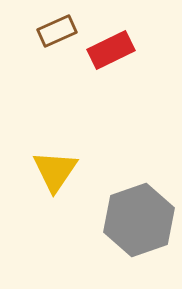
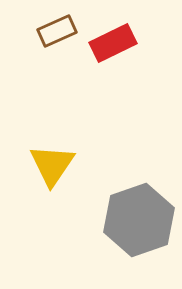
red rectangle: moved 2 px right, 7 px up
yellow triangle: moved 3 px left, 6 px up
